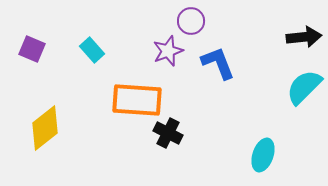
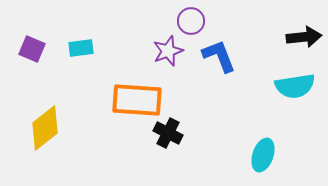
cyan rectangle: moved 11 px left, 2 px up; rotated 55 degrees counterclockwise
blue L-shape: moved 1 px right, 7 px up
cyan semicircle: moved 9 px left, 1 px up; rotated 144 degrees counterclockwise
